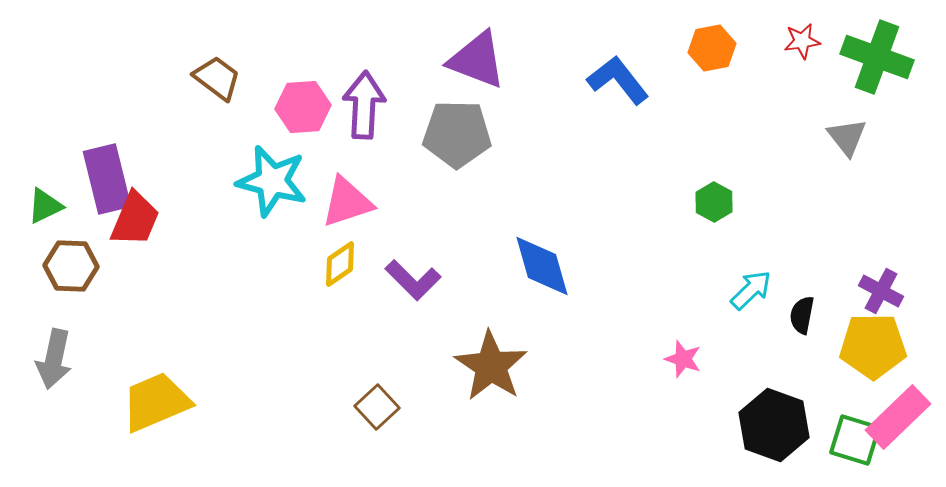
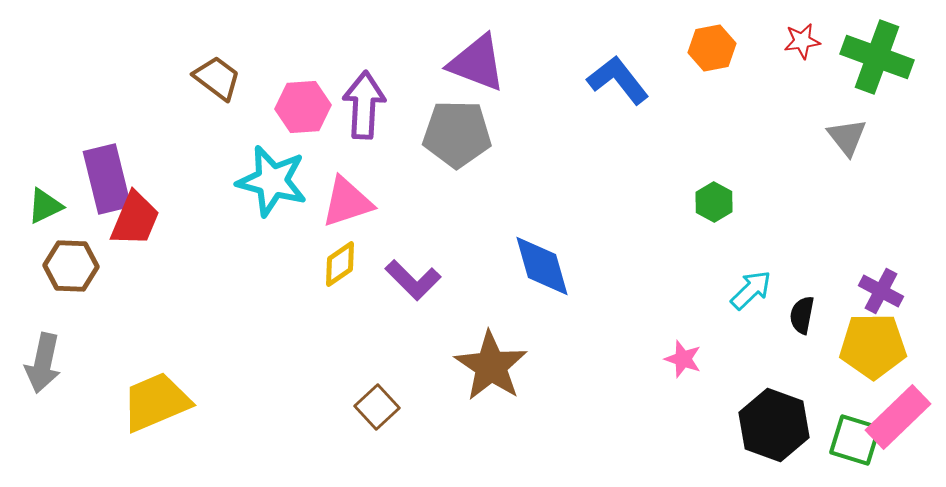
purple triangle: moved 3 px down
gray arrow: moved 11 px left, 4 px down
